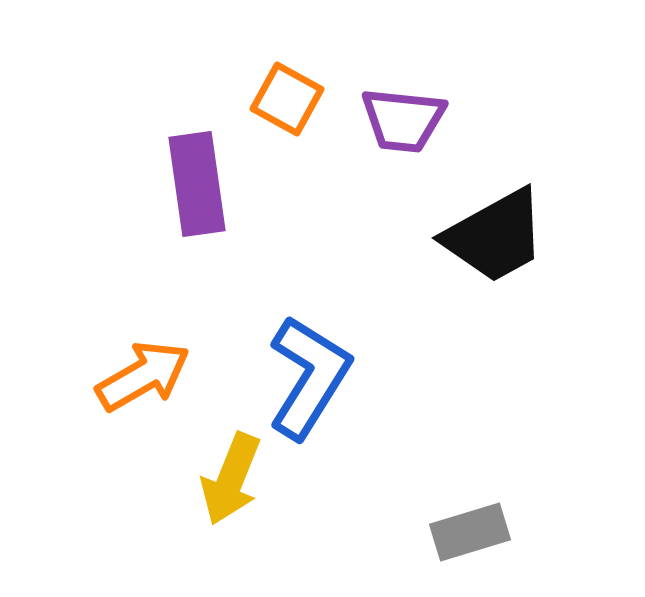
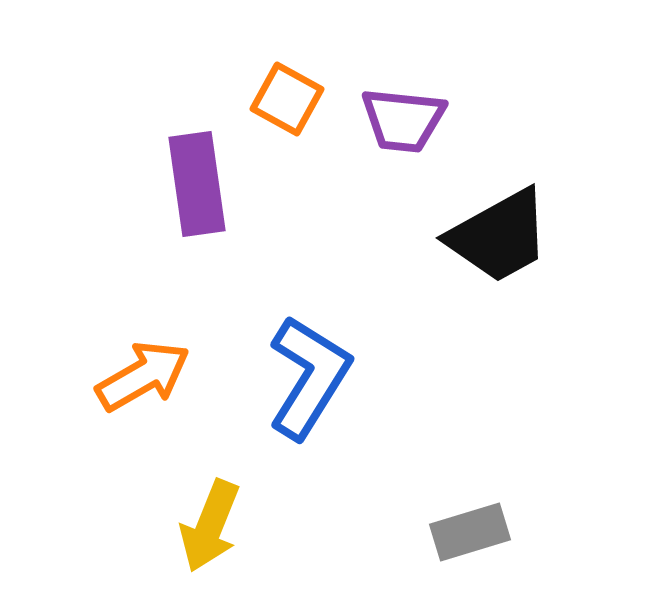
black trapezoid: moved 4 px right
yellow arrow: moved 21 px left, 47 px down
